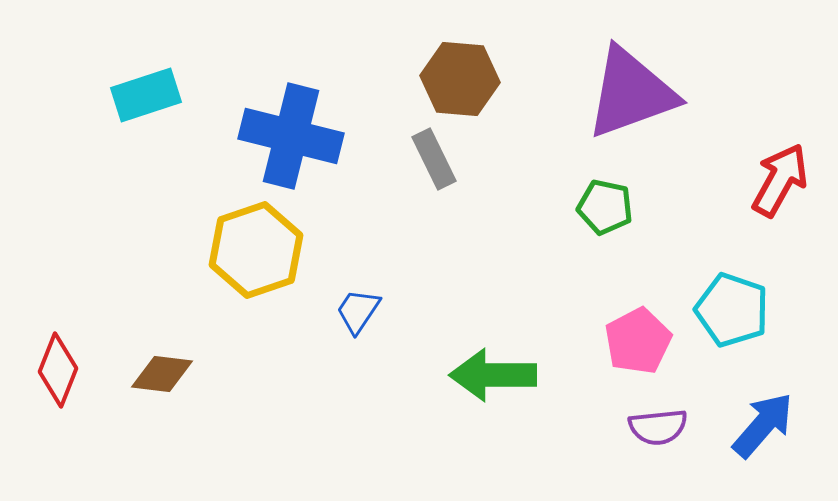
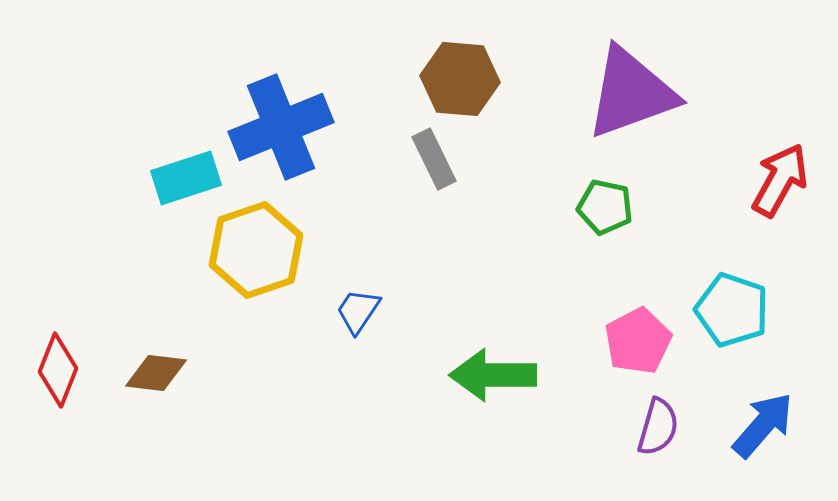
cyan rectangle: moved 40 px right, 83 px down
blue cross: moved 10 px left, 9 px up; rotated 36 degrees counterclockwise
brown diamond: moved 6 px left, 1 px up
purple semicircle: rotated 68 degrees counterclockwise
